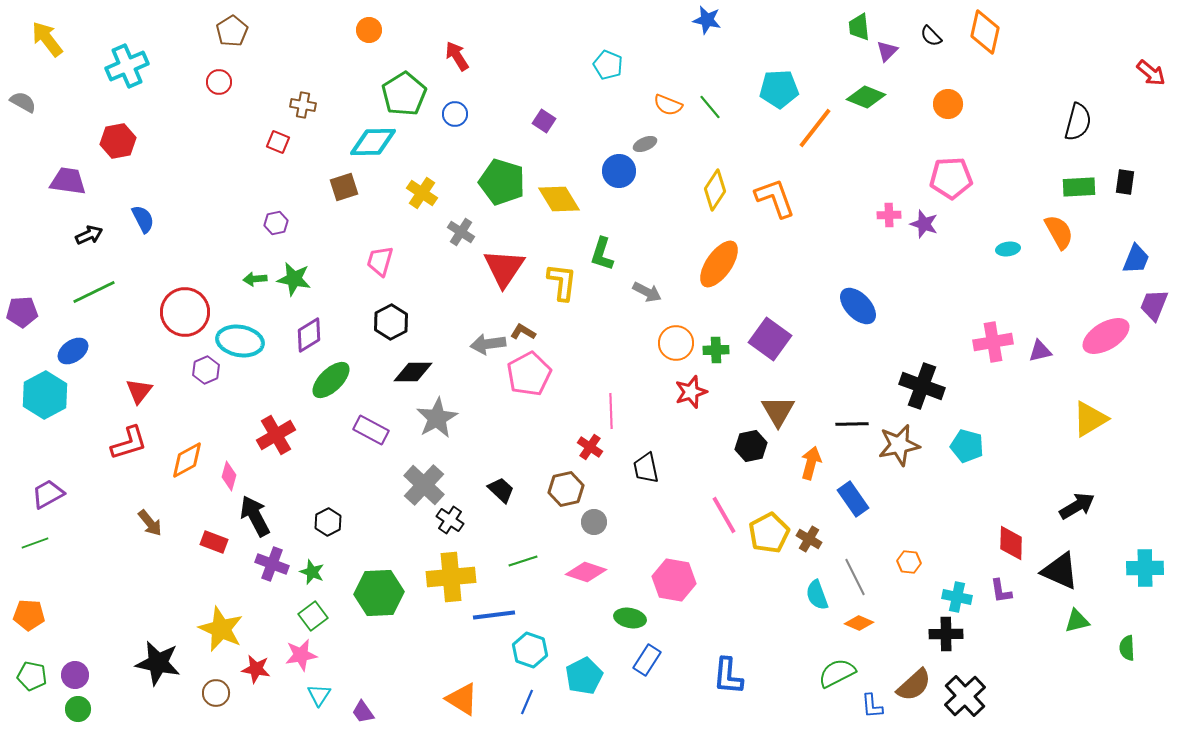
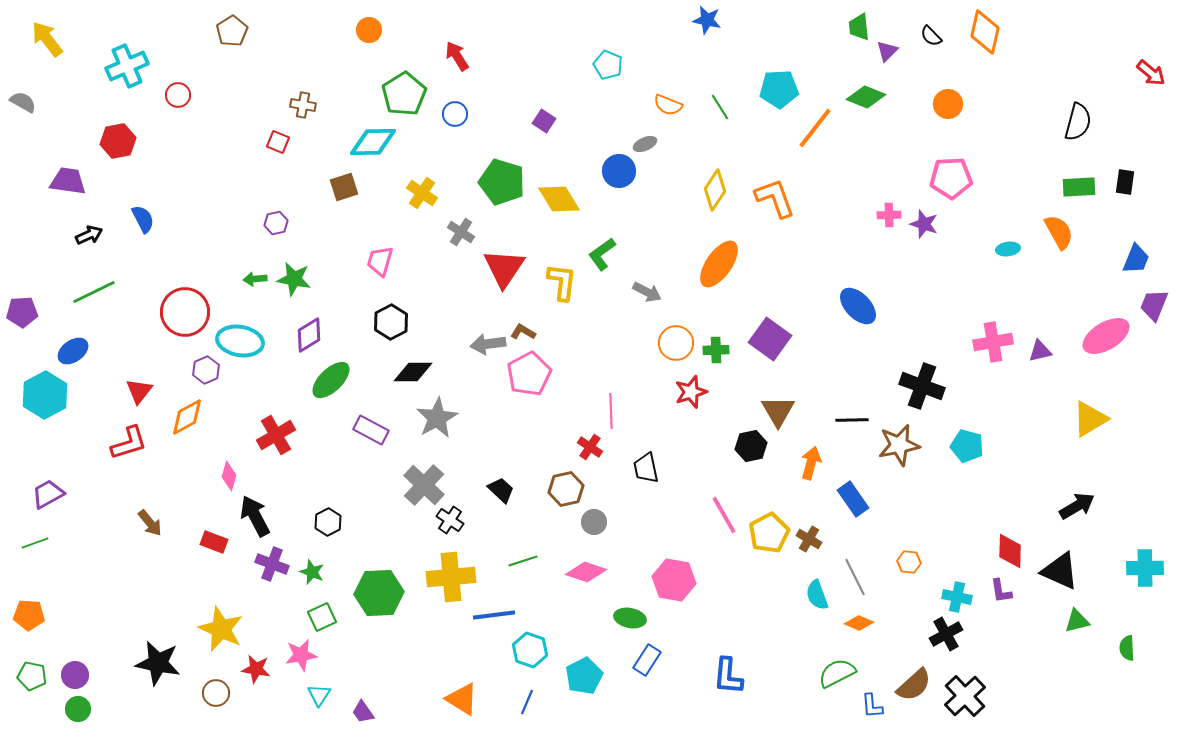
red circle at (219, 82): moved 41 px left, 13 px down
green line at (710, 107): moved 10 px right; rotated 8 degrees clockwise
green L-shape at (602, 254): rotated 36 degrees clockwise
black line at (852, 424): moved 4 px up
orange diamond at (187, 460): moved 43 px up
red diamond at (1011, 543): moved 1 px left, 8 px down
green square at (313, 616): moved 9 px right, 1 px down; rotated 12 degrees clockwise
black cross at (946, 634): rotated 28 degrees counterclockwise
